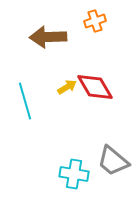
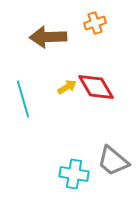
orange cross: moved 2 px down
red diamond: moved 1 px right
cyan line: moved 2 px left, 2 px up
